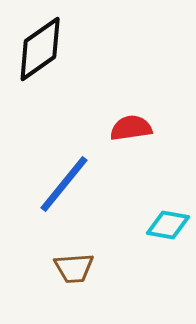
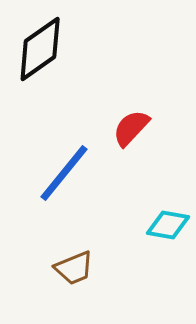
red semicircle: rotated 39 degrees counterclockwise
blue line: moved 11 px up
brown trapezoid: rotated 18 degrees counterclockwise
